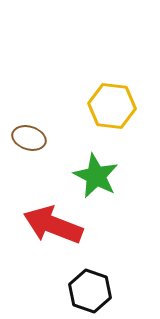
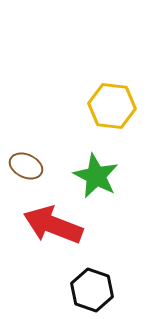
brown ellipse: moved 3 px left, 28 px down; rotated 8 degrees clockwise
black hexagon: moved 2 px right, 1 px up
